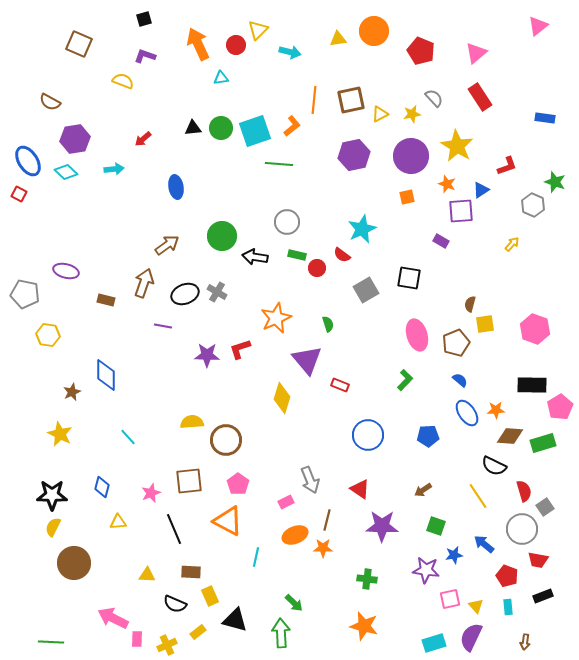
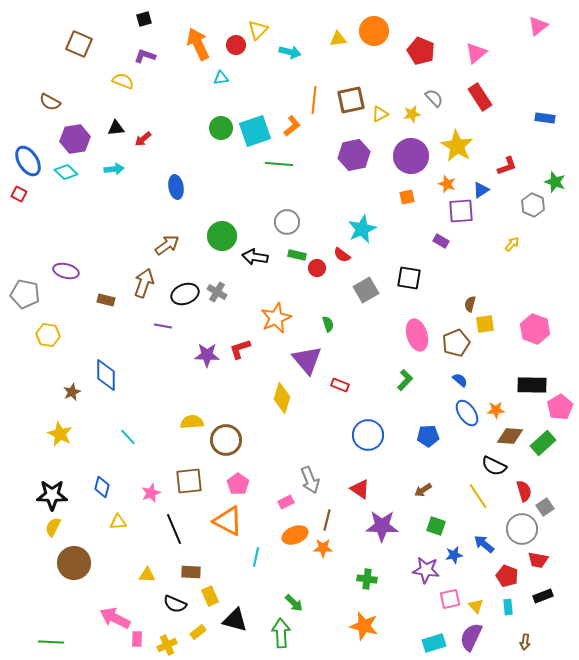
black triangle at (193, 128): moved 77 px left
green rectangle at (543, 443): rotated 25 degrees counterclockwise
pink arrow at (113, 618): moved 2 px right
